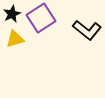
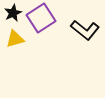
black star: moved 1 px right, 1 px up
black L-shape: moved 2 px left
